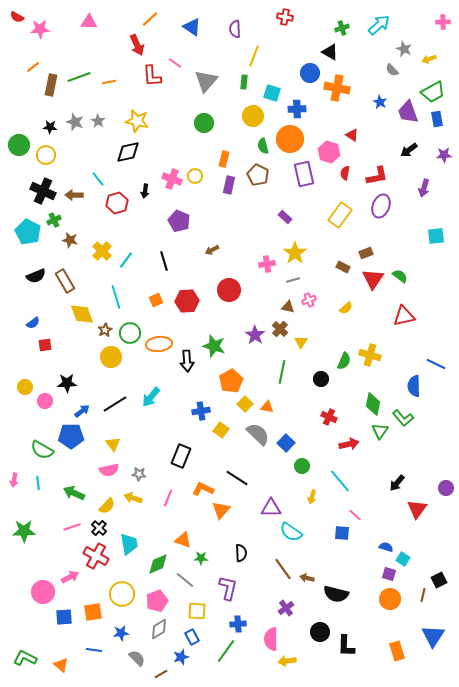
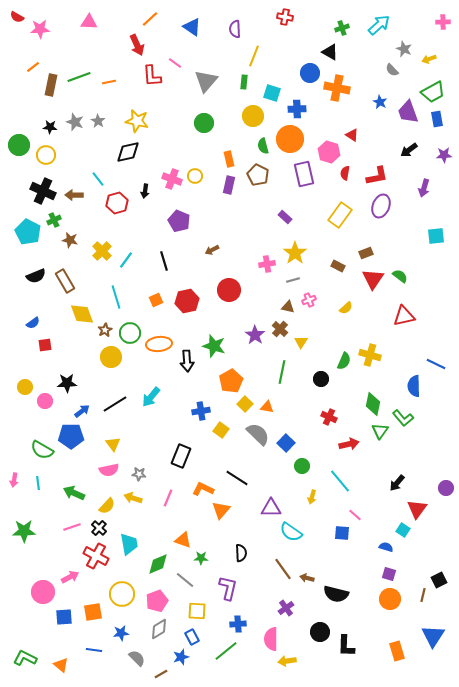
orange rectangle at (224, 159): moved 5 px right; rotated 28 degrees counterclockwise
brown rectangle at (343, 267): moved 5 px left, 1 px up
red hexagon at (187, 301): rotated 10 degrees counterclockwise
cyan square at (403, 559): moved 29 px up
green line at (226, 651): rotated 15 degrees clockwise
